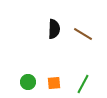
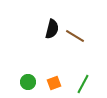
black semicircle: moved 2 px left; rotated 12 degrees clockwise
brown line: moved 8 px left, 2 px down
orange square: rotated 16 degrees counterclockwise
